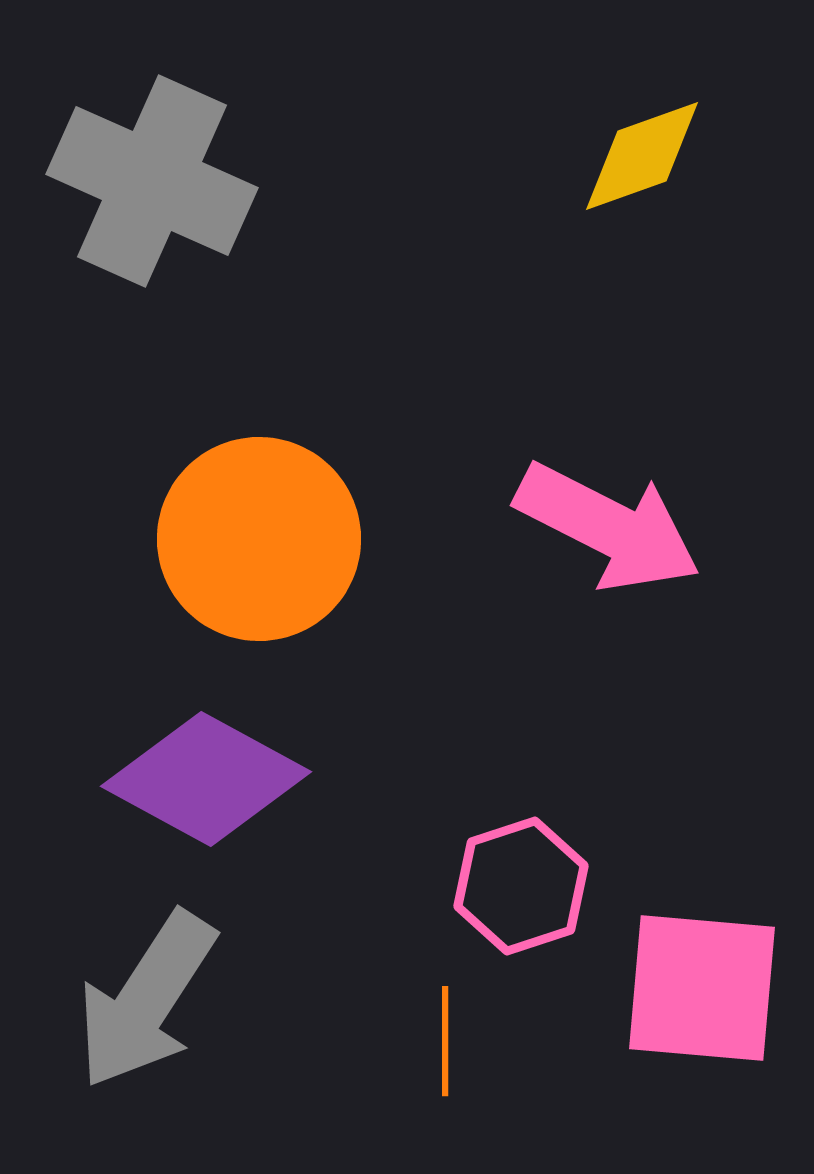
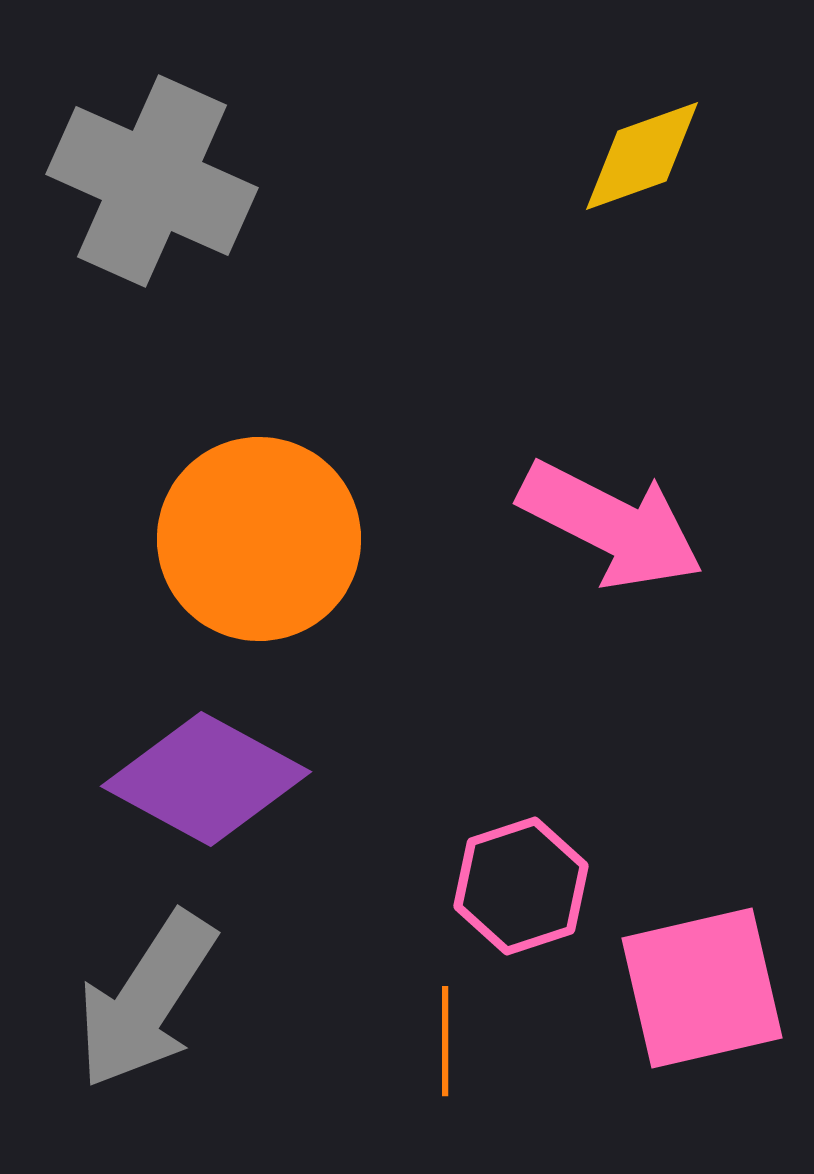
pink arrow: moved 3 px right, 2 px up
pink square: rotated 18 degrees counterclockwise
